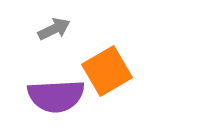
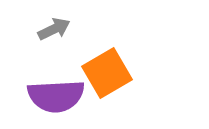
orange square: moved 2 px down
